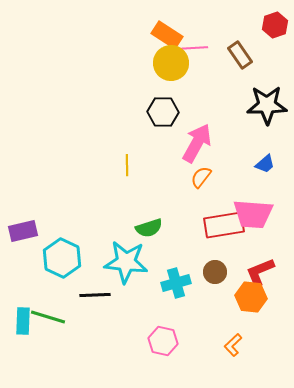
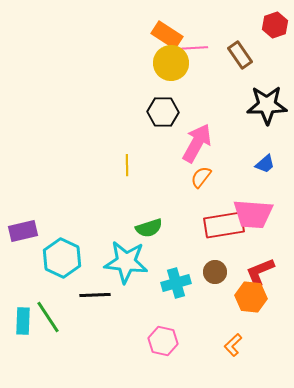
green line: rotated 40 degrees clockwise
